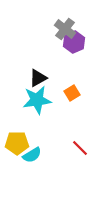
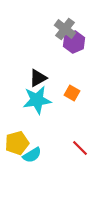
orange square: rotated 28 degrees counterclockwise
yellow pentagon: rotated 15 degrees counterclockwise
